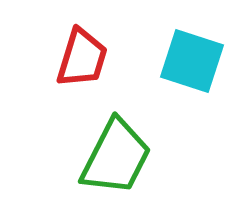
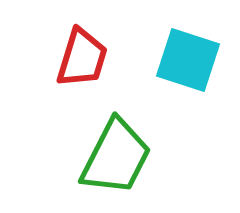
cyan square: moved 4 px left, 1 px up
